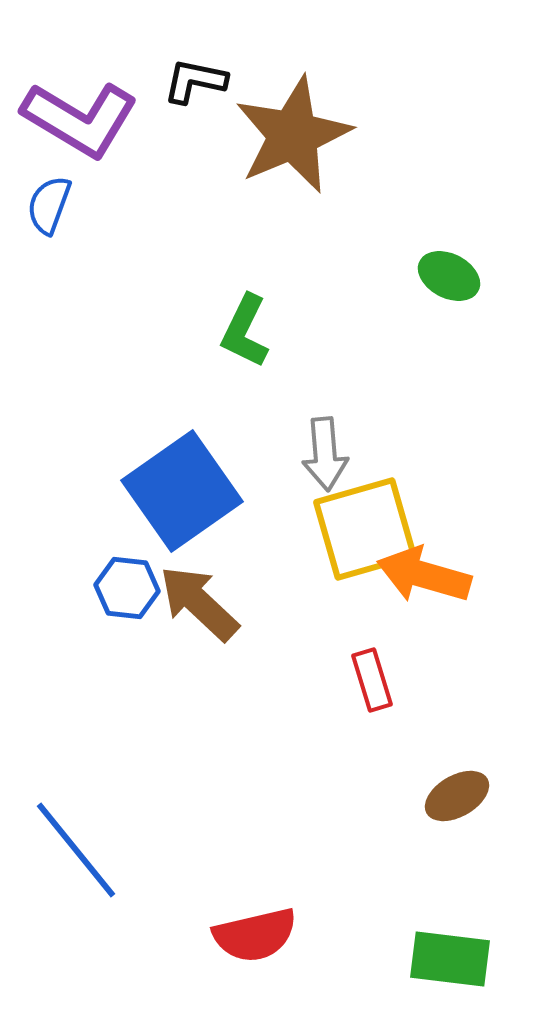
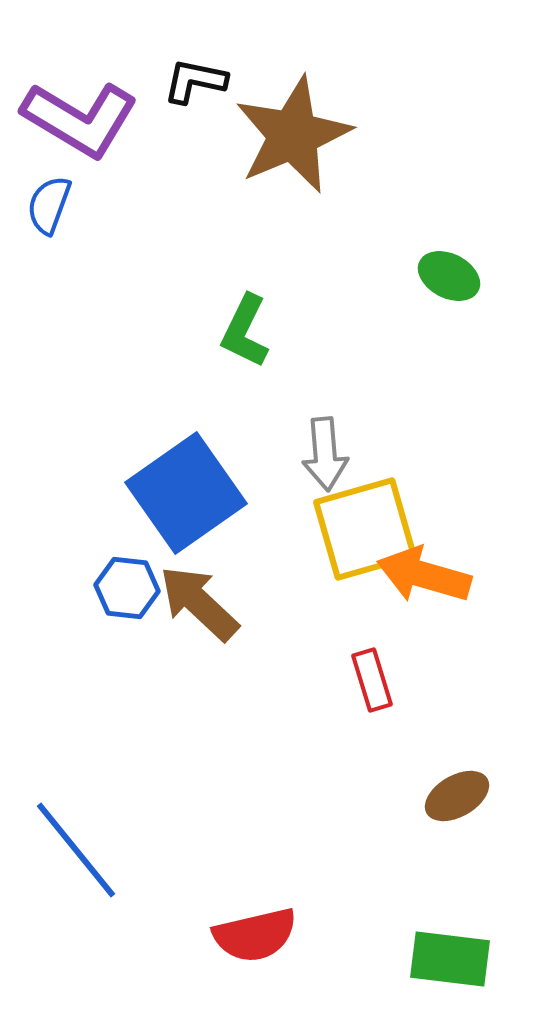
blue square: moved 4 px right, 2 px down
